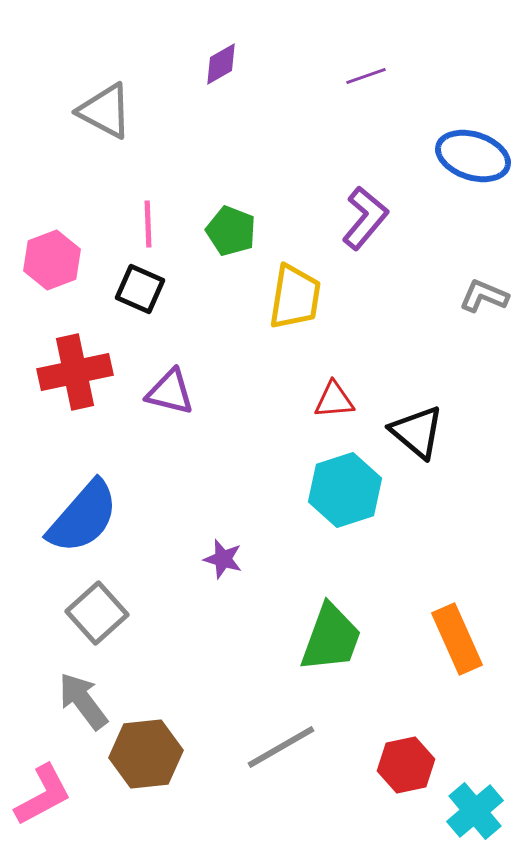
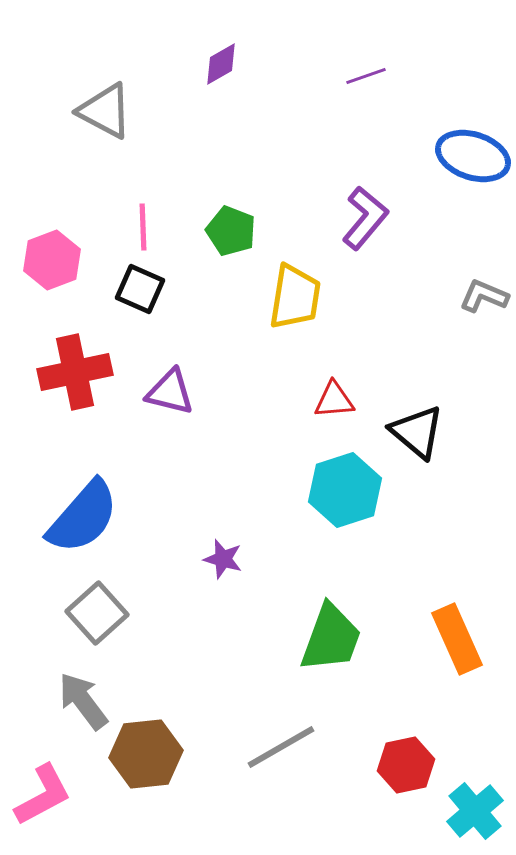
pink line: moved 5 px left, 3 px down
